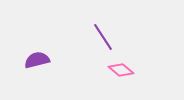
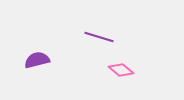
purple line: moved 4 px left; rotated 40 degrees counterclockwise
